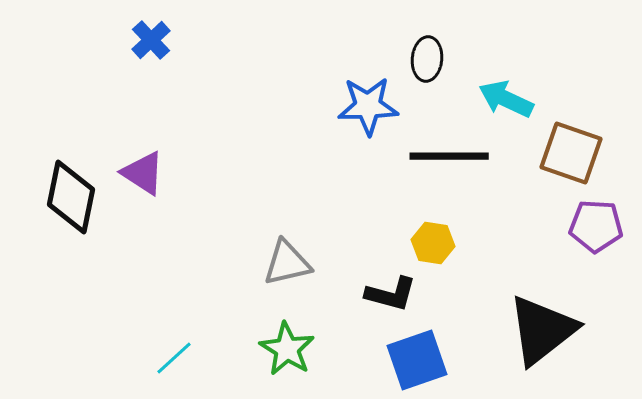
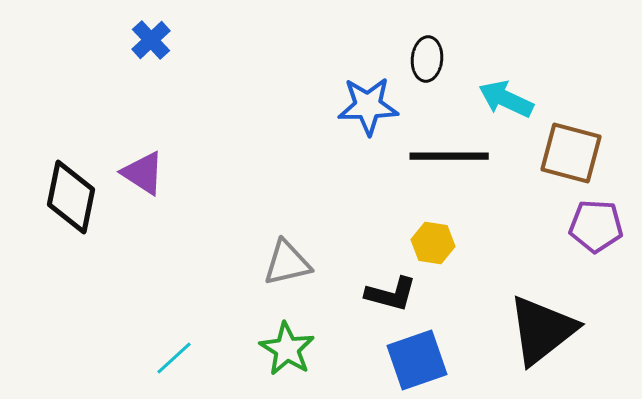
brown square: rotated 4 degrees counterclockwise
